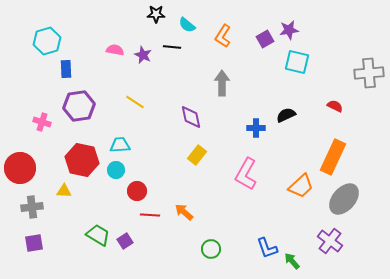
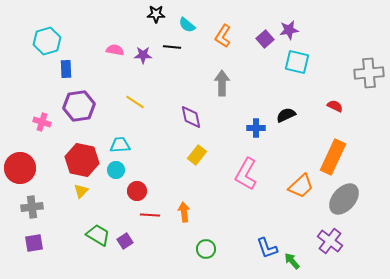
purple square at (265, 39): rotated 12 degrees counterclockwise
purple star at (143, 55): rotated 24 degrees counterclockwise
yellow triangle at (64, 191): moved 17 px right; rotated 49 degrees counterclockwise
orange arrow at (184, 212): rotated 42 degrees clockwise
green circle at (211, 249): moved 5 px left
